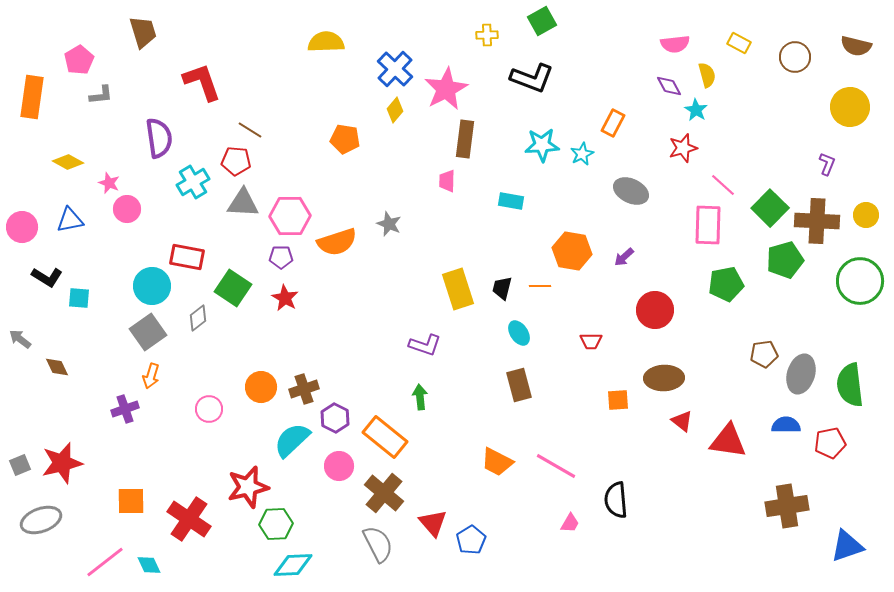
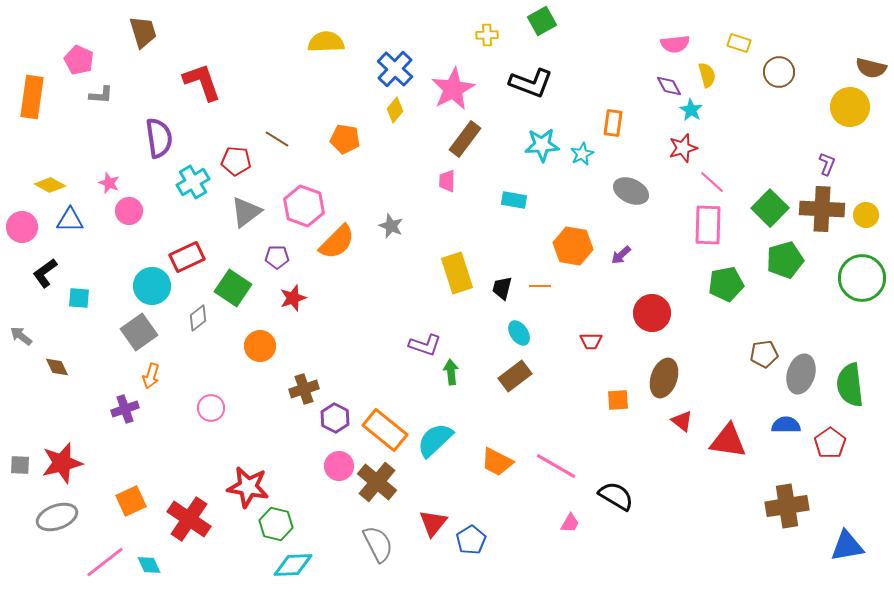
yellow rectangle at (739, 43): rotated 10 degrees counterclockwise
brown semicircle at (856, 46): moved 15 px right, 22 px down
brown circle at (795, 57): moved 16 px left, 15 px down
pink pentagon at (79, 60): rotated 16 degrees counterclockwise
black L-shape at (532, 78): moved 1 px left, 5 px down
pink star at (446, 89): moved 7 px right
gray L-shape at (101, 95): rotated 10 degrees clockwise
cyan star at (696, 110): moved 5 px left
orange rectangle at (613, 123): rotated 20 degrees counterclockwise
brown line at (250, 130): moved 27 px right, 9 px down
brown rectangle at (465, 139): rotated 30 degrees clockwise
yellow diamond at (68, 162): moved 18 px left, 23 px down
pink line at (723, 185): moved 11 px left, 3 px up
cyan rectangle at (511, 201): moved 3 px right, 1 px up
gray triangle at (243, 203): moved 3 px right, 9 px down; rotated 40 degrees counterclockwise
pink circle at (127, 209): moved 2 px right, 2 px down
pink hexagon at (290, 216): moved 14 px right, 10 px up; rotated 21 degrees clockwise
blue triangle at (70, 220): rotated 12 degrees clockwise
brown cross at (817, 221): moved 5 px right, 12 px up
gray star at (389, 224): moved 2 px right, 2 px down
orange semicircle at (337, 242): rotated 27 degrees counterclockwise
orange hexagon at (572, 251): moved 1 px right, 5 px up
red rectangle at (187, 257): rotated 36 degrees counterclockwise
purple pentagon at (281, 257): moved 4 px left
purple arrow at (624, 257): moved 3 px left, 2 px up
black L-shape at (47, 277): moved 2 px left, 4 px up; rotated 112 degrees clockwise
green circle at (860, 281): moved 2 px right, 3 px up
yellow rectangle at (458, 289): moved 1 px left, 16 px up
red star at (285, 298): moved 8 px right; rotated 24 degrees clockwise
red circle at (655, 310): moved 3 px left, 3 px down
gray square at (148, 332): moved 9 px left
gray arrow at (20, 339): moved 1 px right, 3 px up
brown ellipse at (664, 378): rotated 69 degrees counterclockwise
brown rectangle at (519, 385): moved 4 px left, 9 px up; rotated 68 degrees clockwise
orange circle at (261, 387): moved 1 px left, 41 px up
green arrow at (420, 397): moved 31 px right, 25 px up
pink circle at (209, 409): moved 2 px right, 1 px up
orange rectangle at (385, 437): moved 7 px up
cyan semicircle at (292, 440): moved 143 px right
red pentagon at (830, 443): rotated 24 degrees counterclockwise
gray square at (20, 465): rotated 25 degrees clockwise
red star at (248, 487): rotated 24 degrees clockwise
brown cross at (384, 493): moved 7 px left, 11 px up
black semicircle at (616, 500): moved 4 px up; rotated 126 degrees clockwise
orange square at (131, 501): rotated 24 degrees counterclockwise
gray ellipse at (41, 520): moved 16 px right, 3 px up
red triangle at (433, 523): rotated 20 degrees clockwise
green hexagon at (276, 524): rotated 16 degrees clockwise
blue triangle at (847, 546): rotated 9 degrees clockwise
